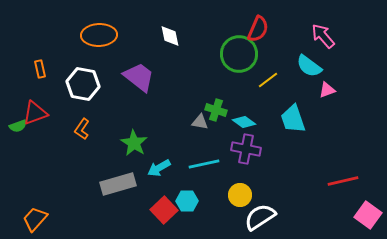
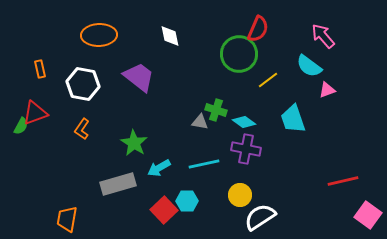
green semicircle: moved 3 px right; rotated 42 degrees counterclockwise
orange trapezoid: moved 32 px right; rotated 32 degrees counterclockwise
